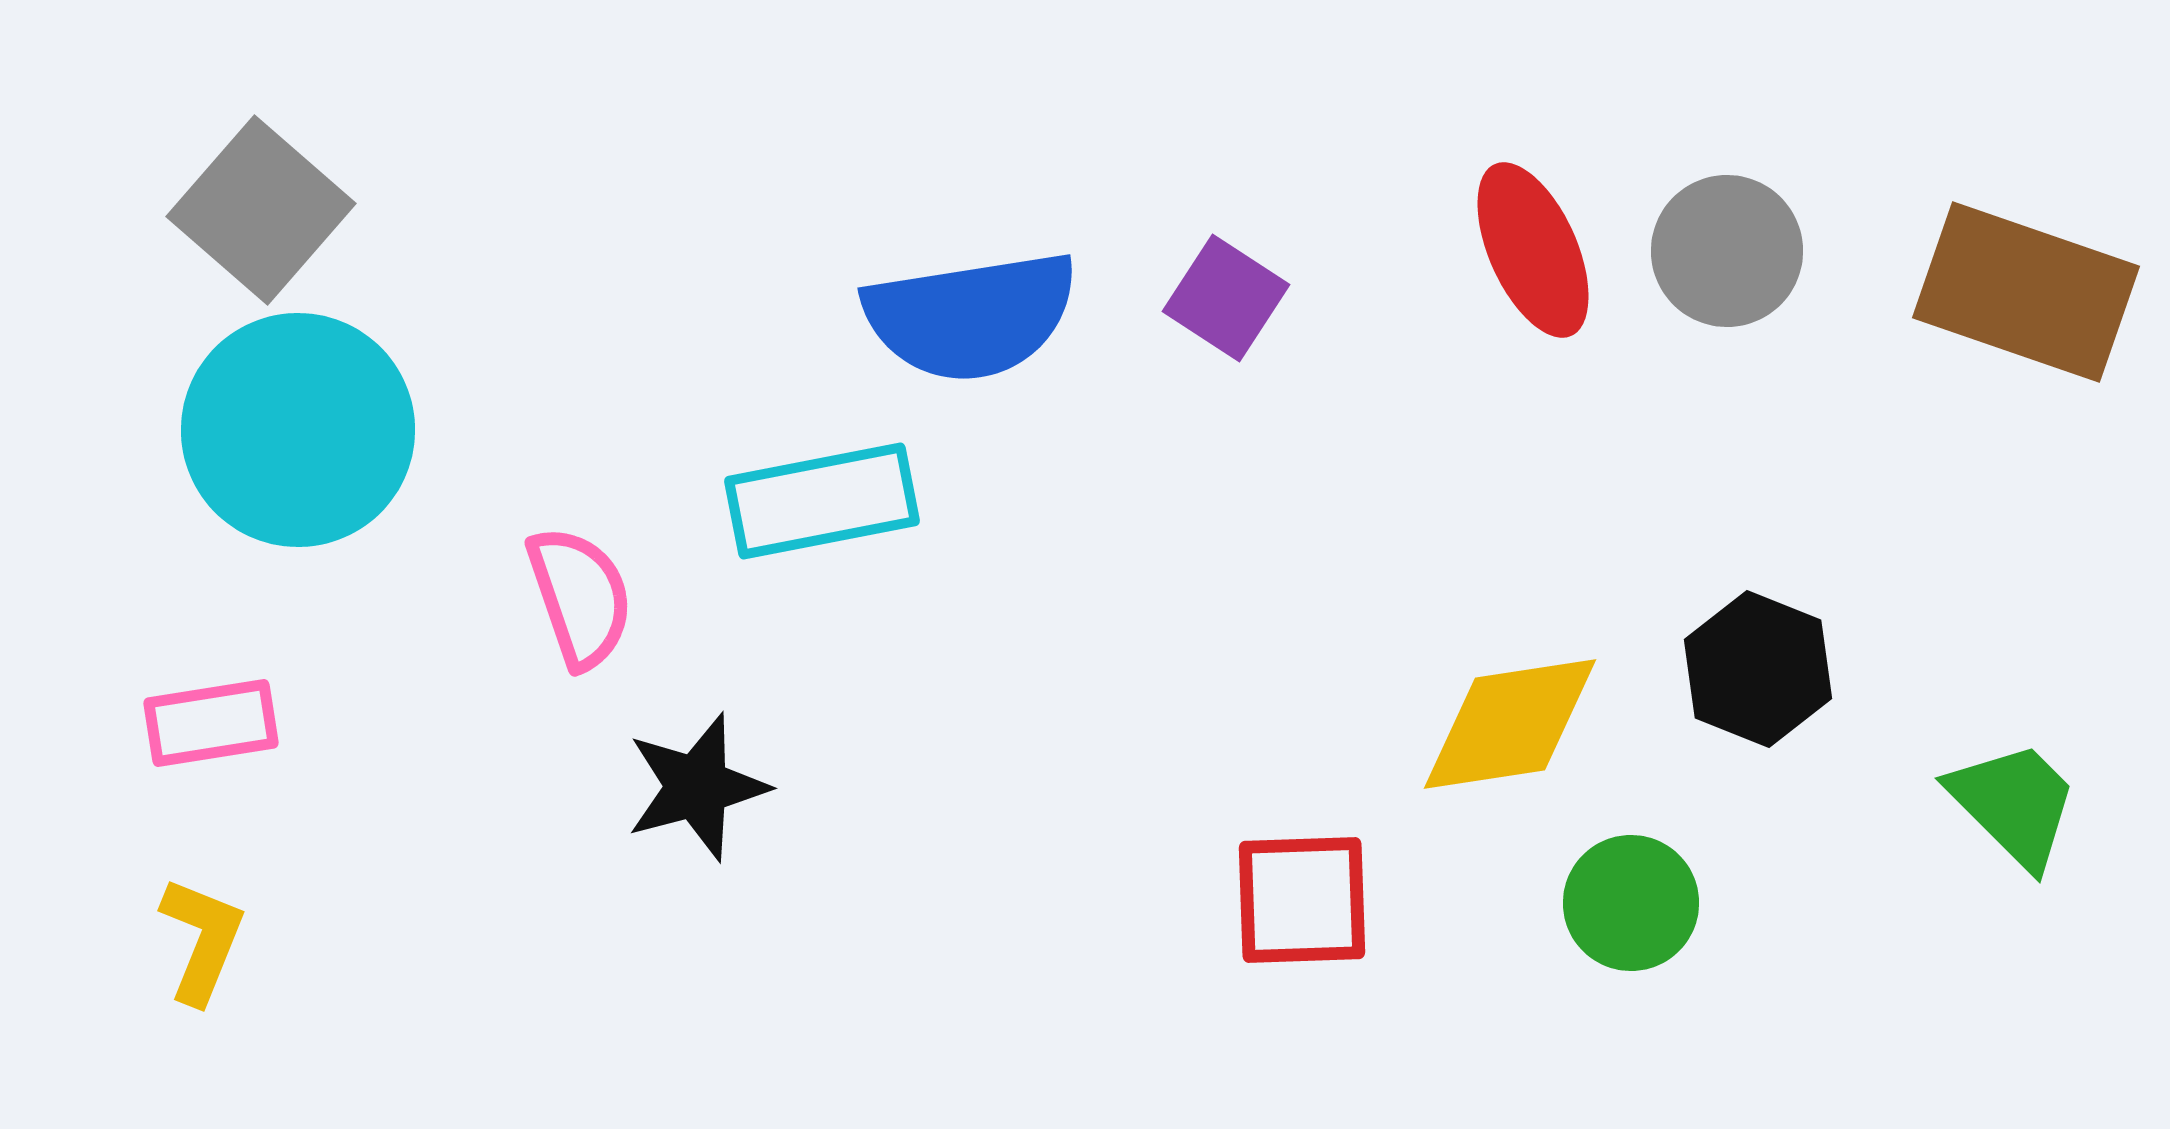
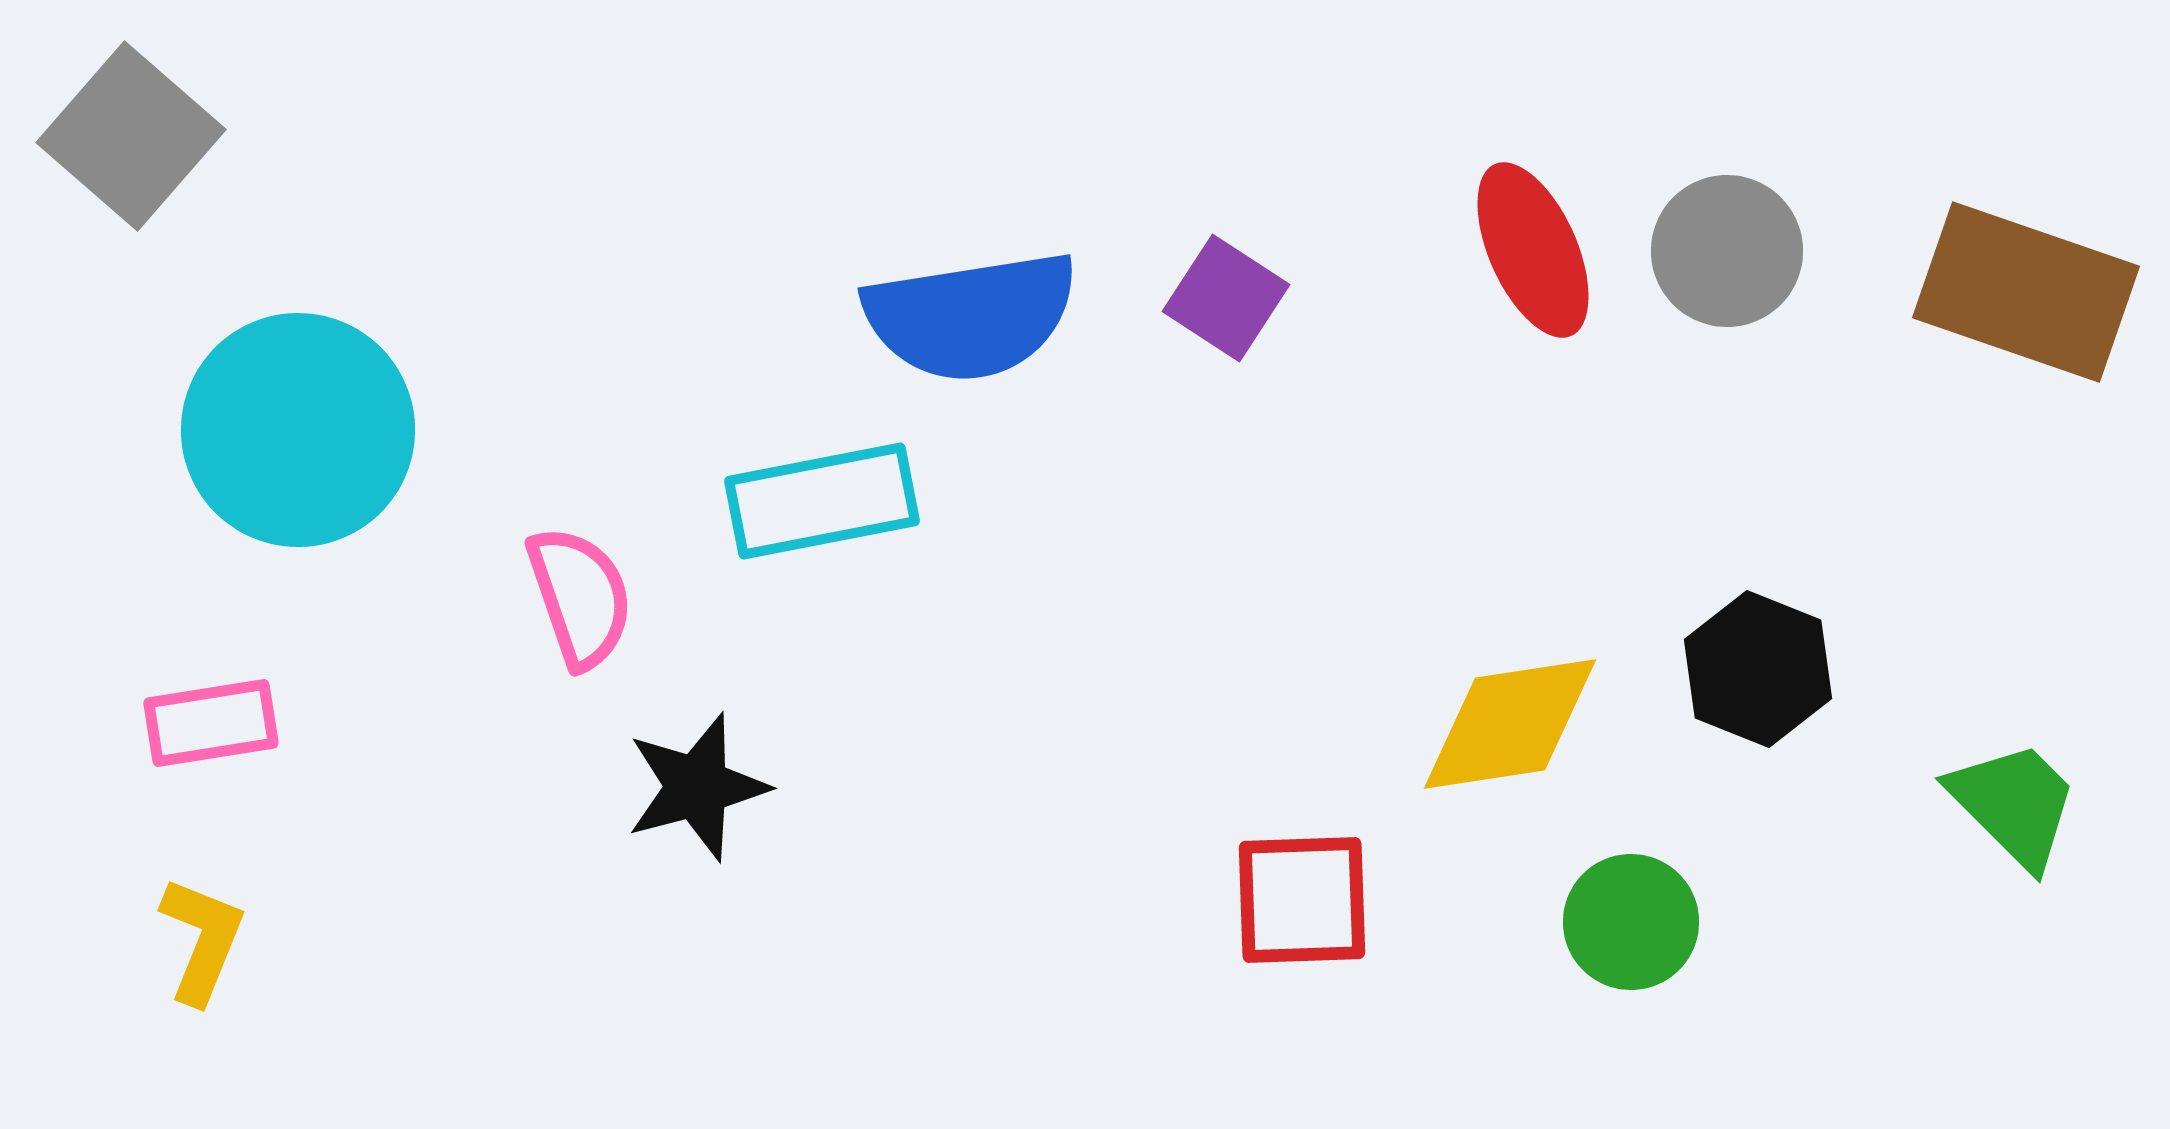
gray square: moved 130 px left, 74 px up
green circle: moved 19 px down
